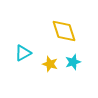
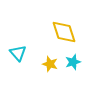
yellow diamond: moved 1 px down
cyan triangle: moved 5 px left; rotated 42 degrees counterclockwise
